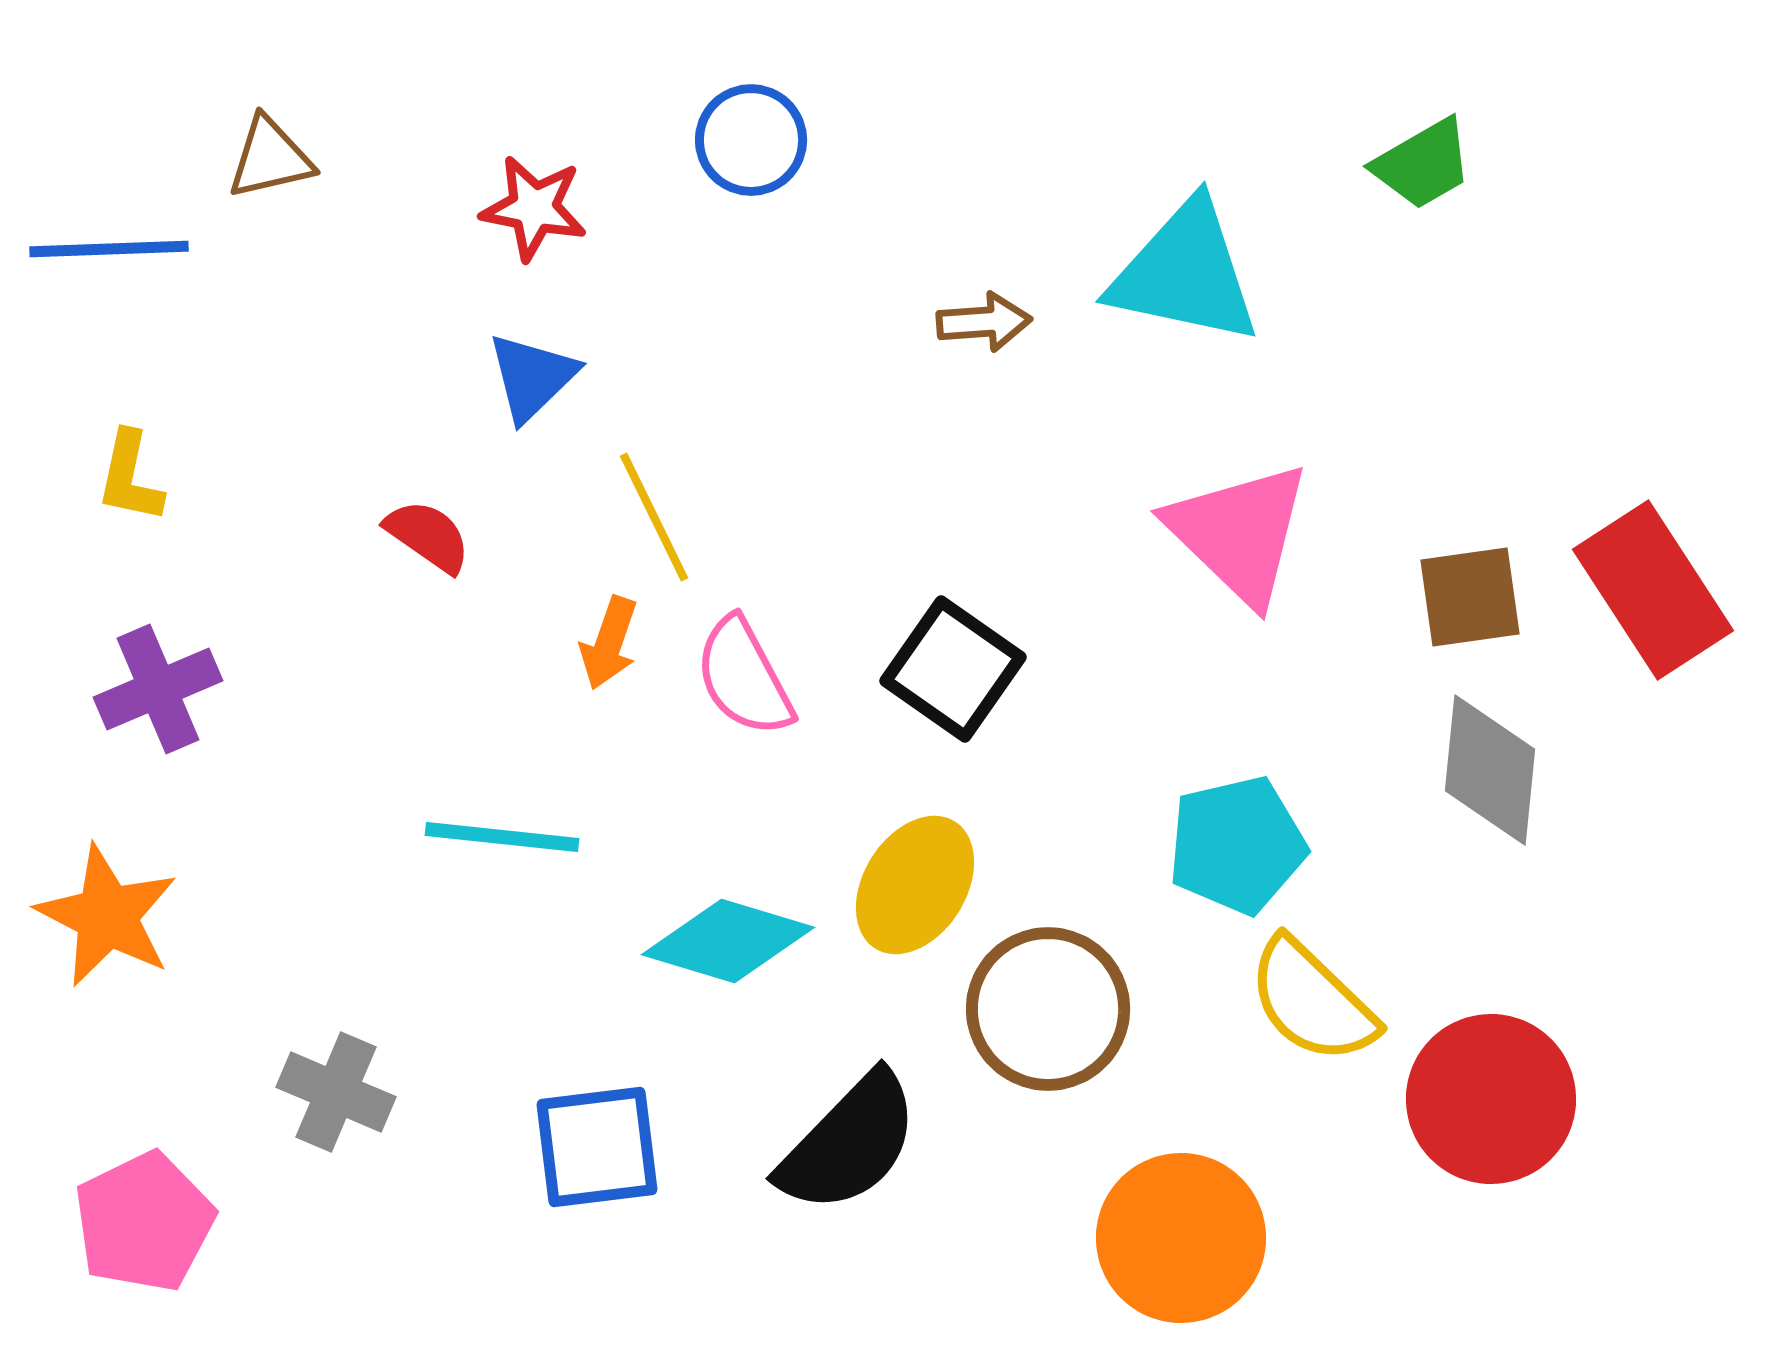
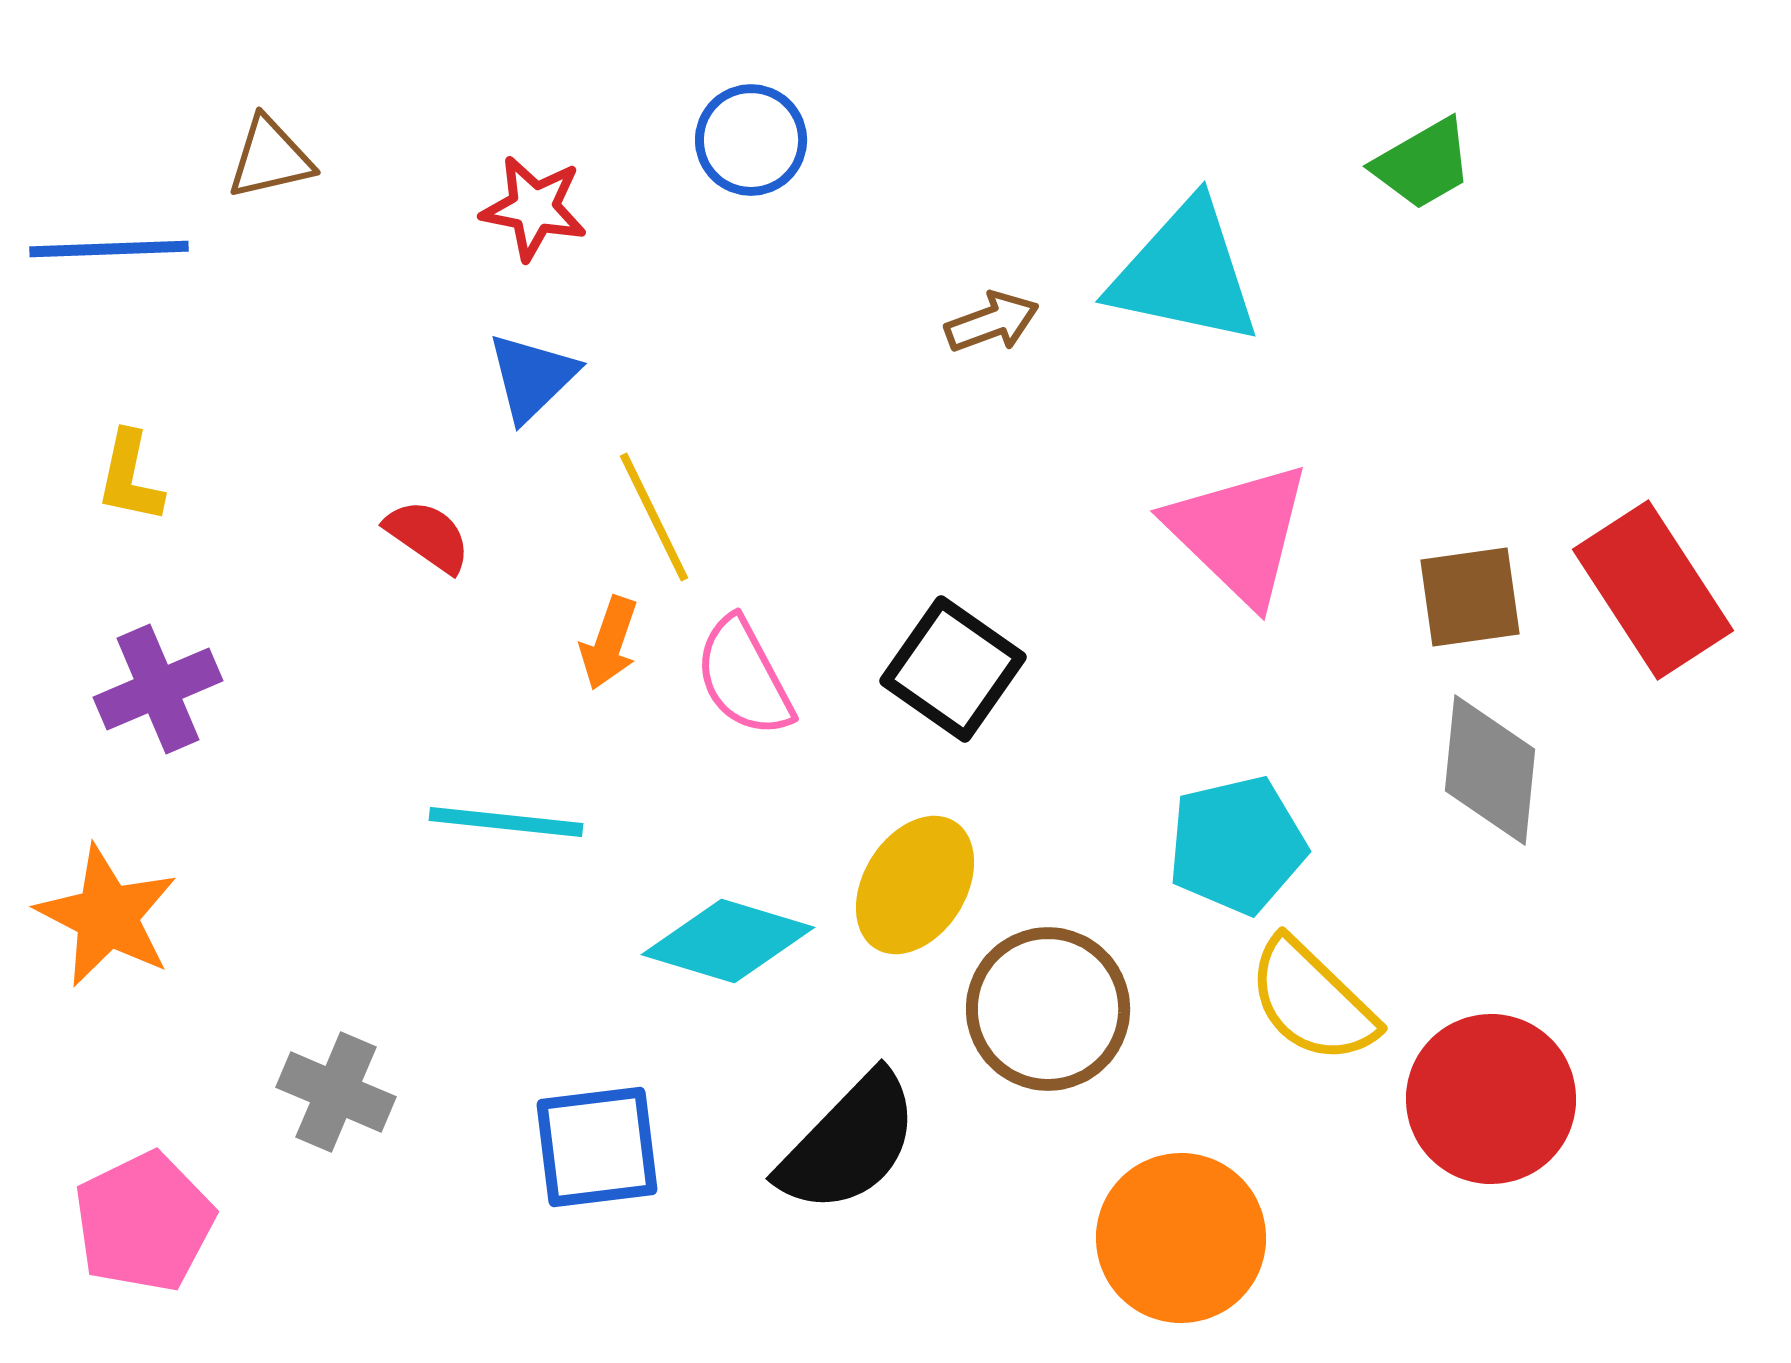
brown arrow: moved 8 px right; rotated 16 degrees counterclockwise
cyan line: moved 4 px right, 15 px up
